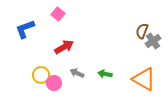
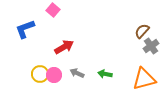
pink square: moved 5 px left, 4 px up
brown semicircle: rotated 21 degrees clockwise
gray cross: moved 2 px left, 5 px down
yellow circle: moved 1 px left, 1 px up
orange triangle: rotated 45 degrees counterclockwise
pink circle: moved 8 px up
